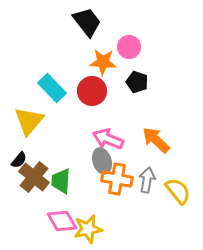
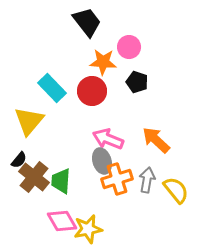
orange cross: rotated 28 degrees counterclockwise
yellow semicircle: moved 2 px left, 1 px up
